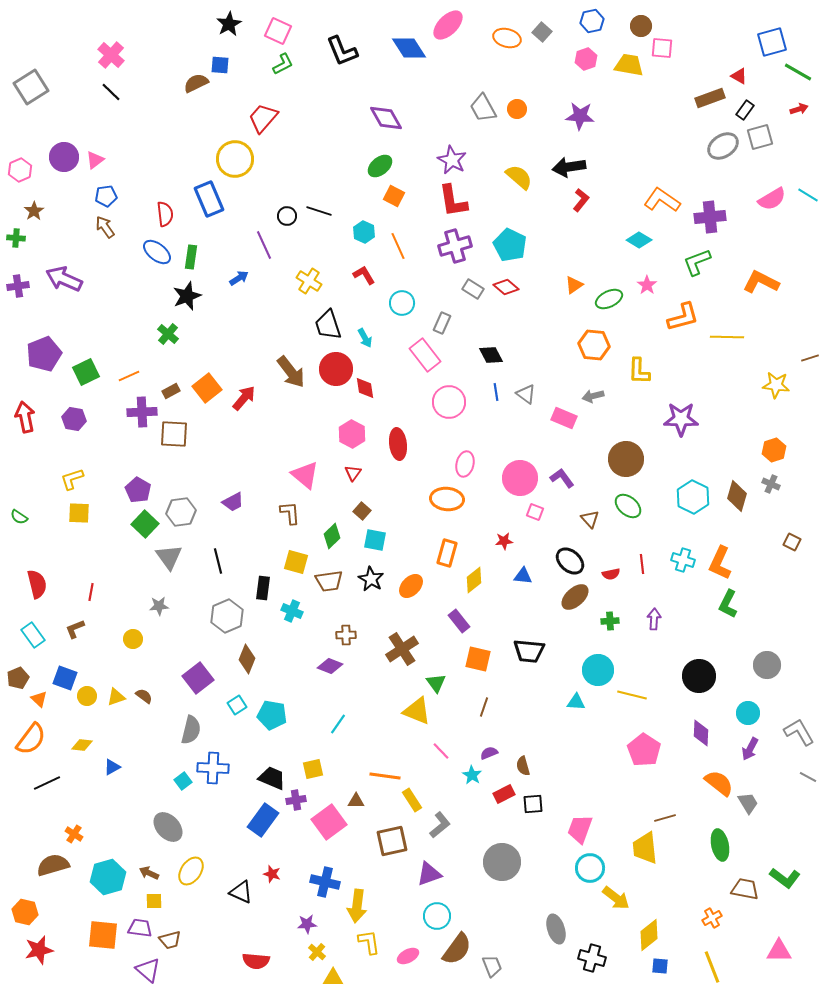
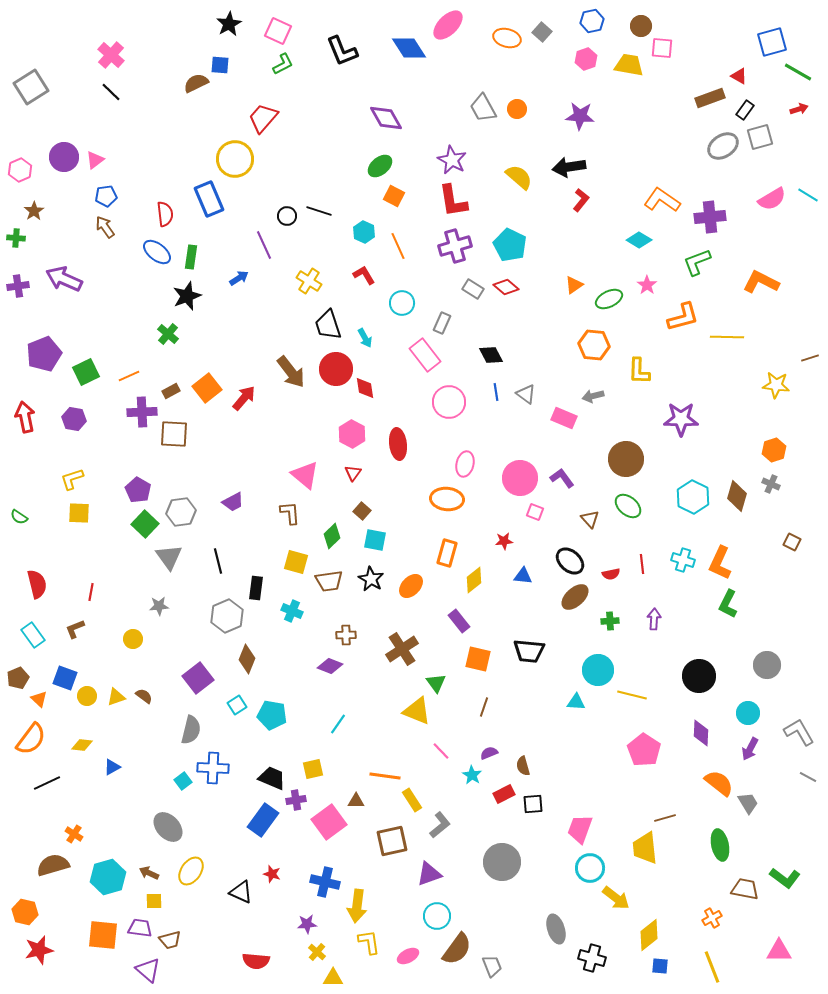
black rectangle at (263, 588): moved 7 px left
